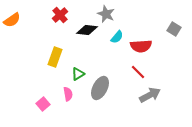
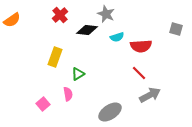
gray square: moved 2 px right; rotated 16 degrees counterclockwise
cyan semicircle: rotated 32 degrees clockwise
red line: moved 1 px right, 1 px down
gray ellipse: moved 10 px right, 24 px down; rotated 30 degrees clockwise
